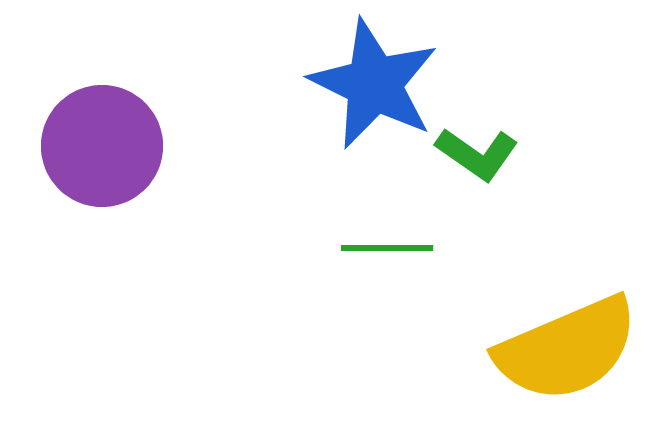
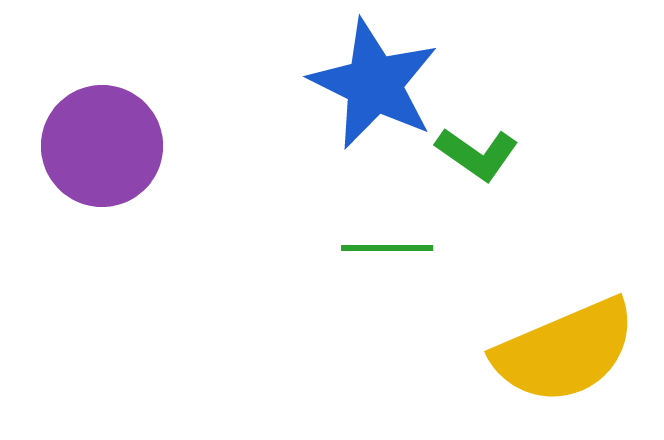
yellow semicircle: moved 2 px left, 2 px down
